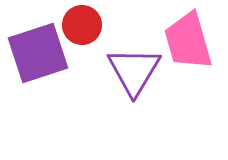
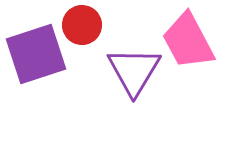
pink trapezoid: rotated 12 degrees counterclockwise
purple square: moved 2 px left, 1 px down
